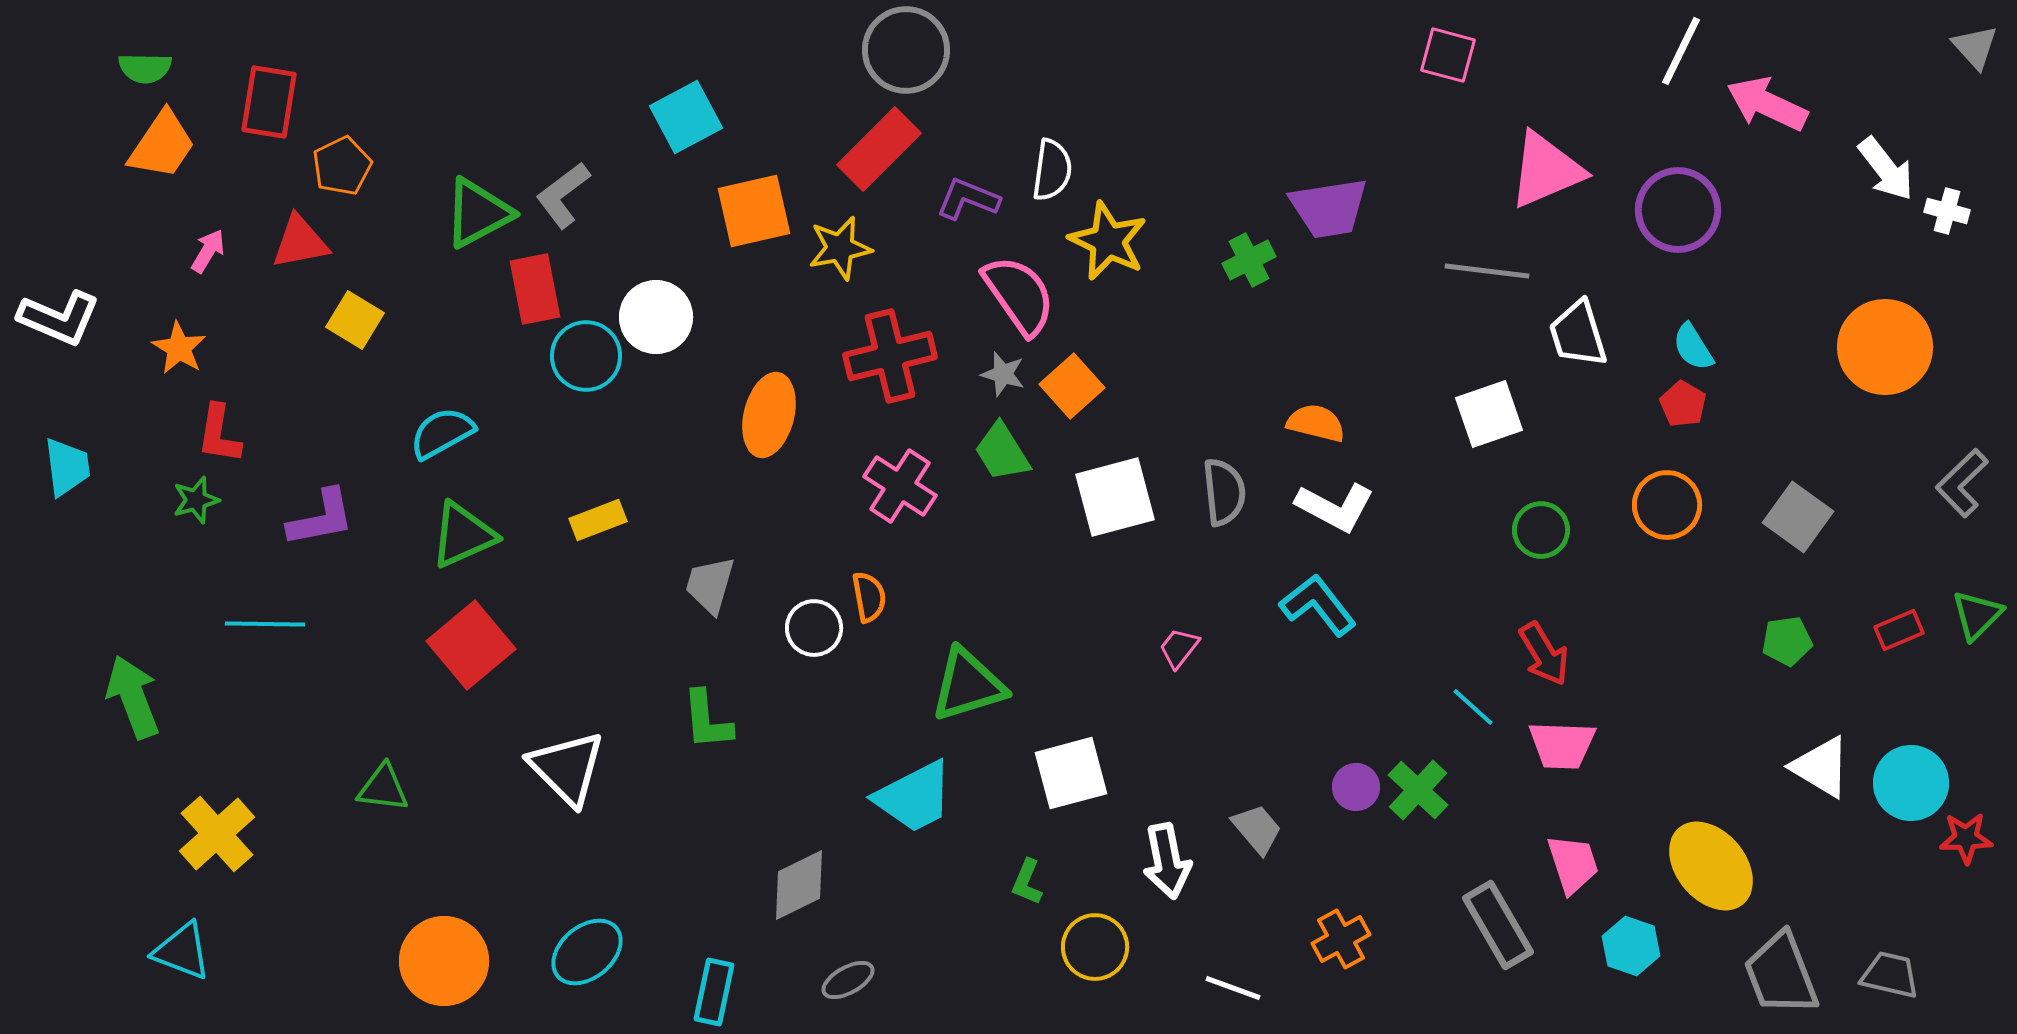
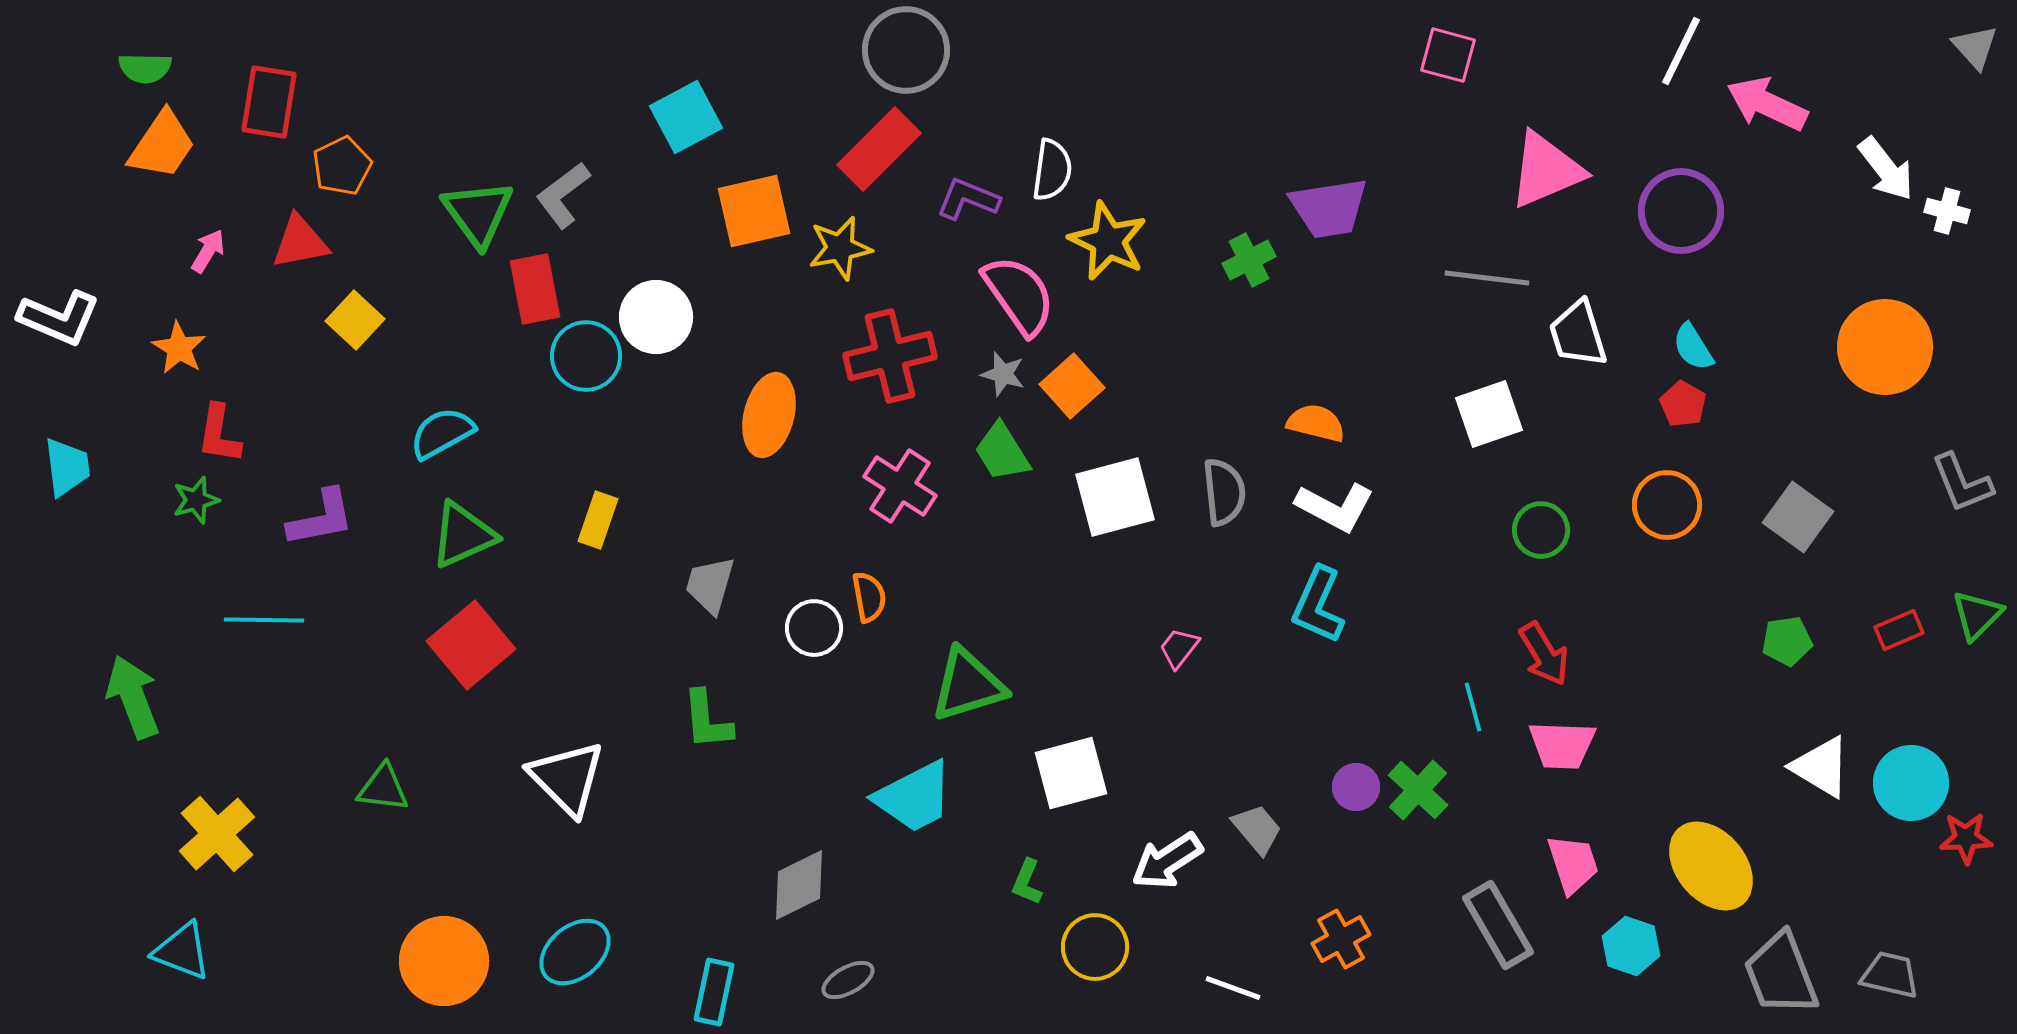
purple circle at (1678, 210): moved 3 px right, 1 px down
green triangle at (478, 213): rotated 38 degrees counterclockwise
gray line at (1487, 271): moved 7 px down
yellow square at (355, 320): rotated 12 degrees clockwise
gray L-shape at (1962, 483): rotated 68 degrees counterclockwise
yellow rectangle at (598, 520): rotated 50 degrees counterclockwise
cyan L-shape at (1318, 605): rotated 118 degrees counterclockwise
cyan line at (265, 624): moved 1 px left, 4 px up
cyan line at (1473, 707): rotated 33 degrees clockwise
white triangle at (567, 768): moved 10 px down
white arrow at (1167, 861): rotated 68 degrees clockwise
cyan ellipse at (587, 952): moved 12 px left
